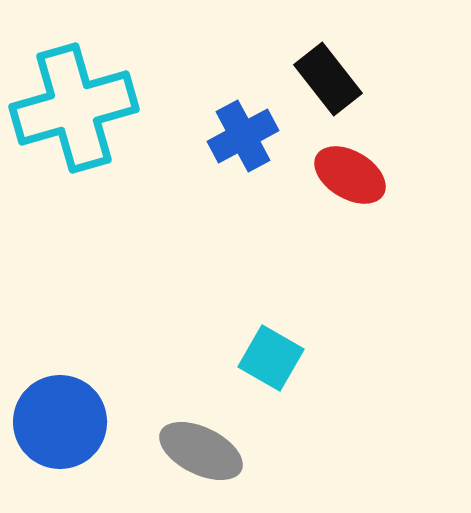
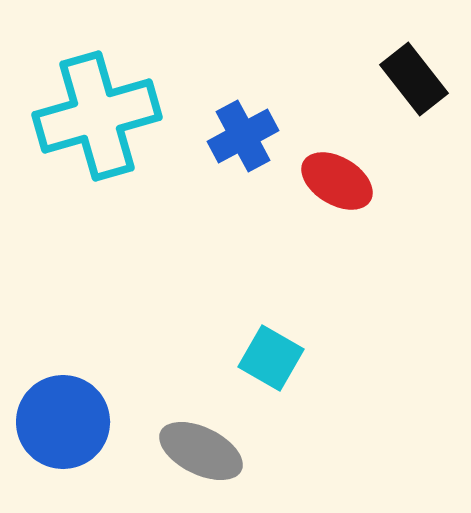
black rectangle: moved 86 px right
cyan cross: moved 23 px right, 8 px down
red ellipse: moved 13 px left, 6 px down
blue circle: moved 3 px right
